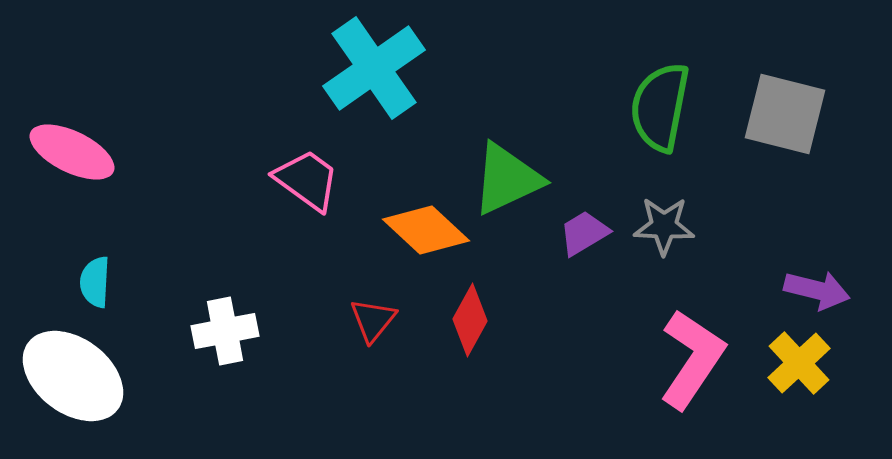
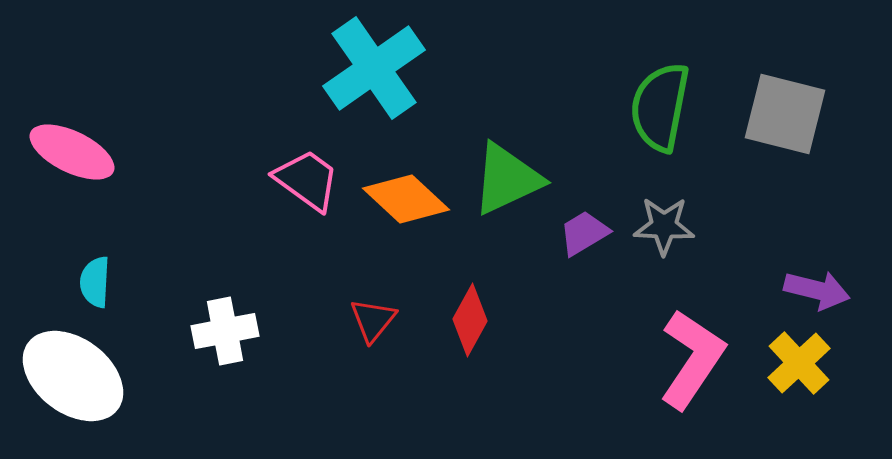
orange diamond: moved 20 px left, 31 px up
